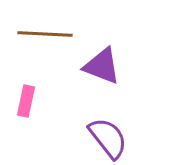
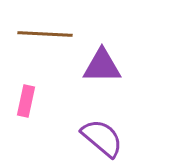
purple triangle: rotated 21 degrees counterclockwise
purple semicircle: moved 6 px left; rotated 12 degrees counterclockwise
